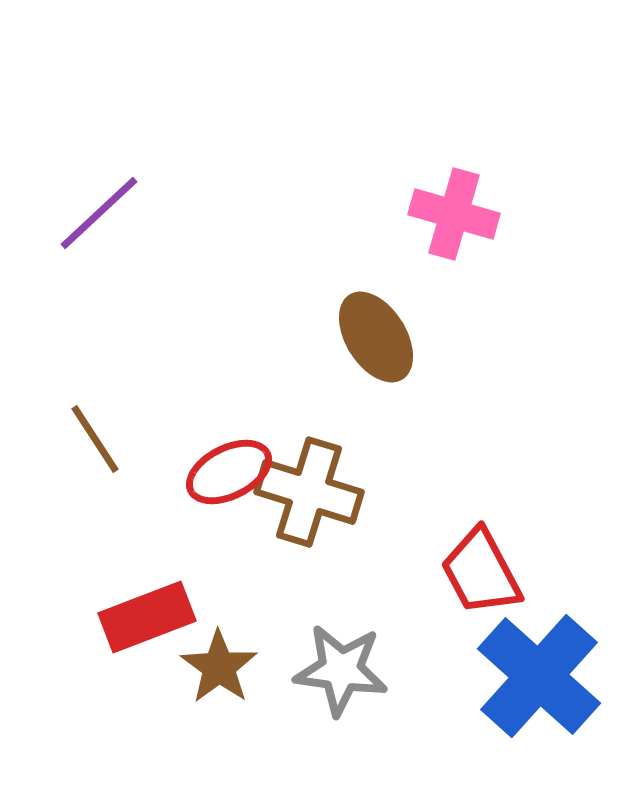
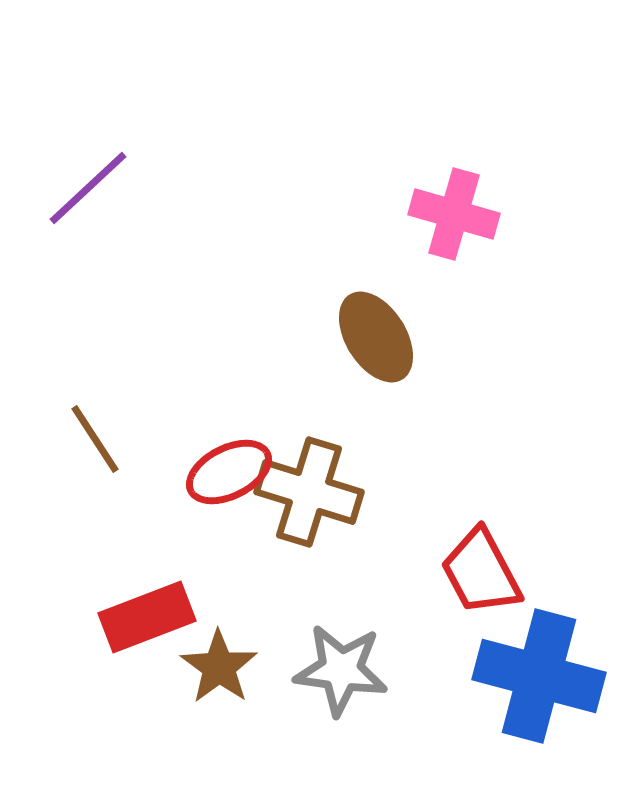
purple line: moved 11 px left, 25 px up
blue cross: rotated 27 degrees counterclockwise
